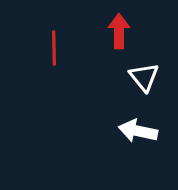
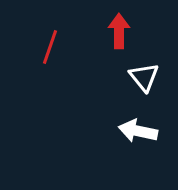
red line: moved 4 px left, 1 px up; rotated 20 degrees clockwise
